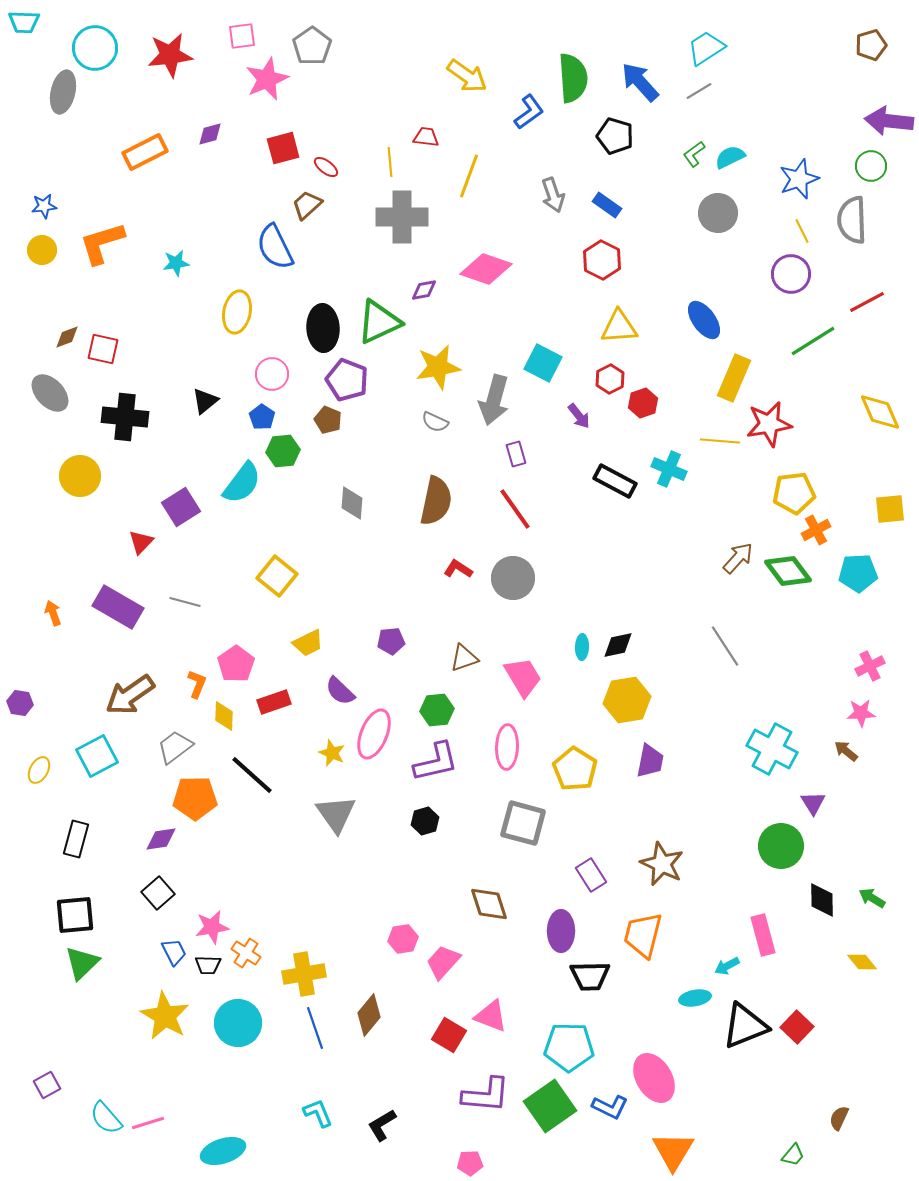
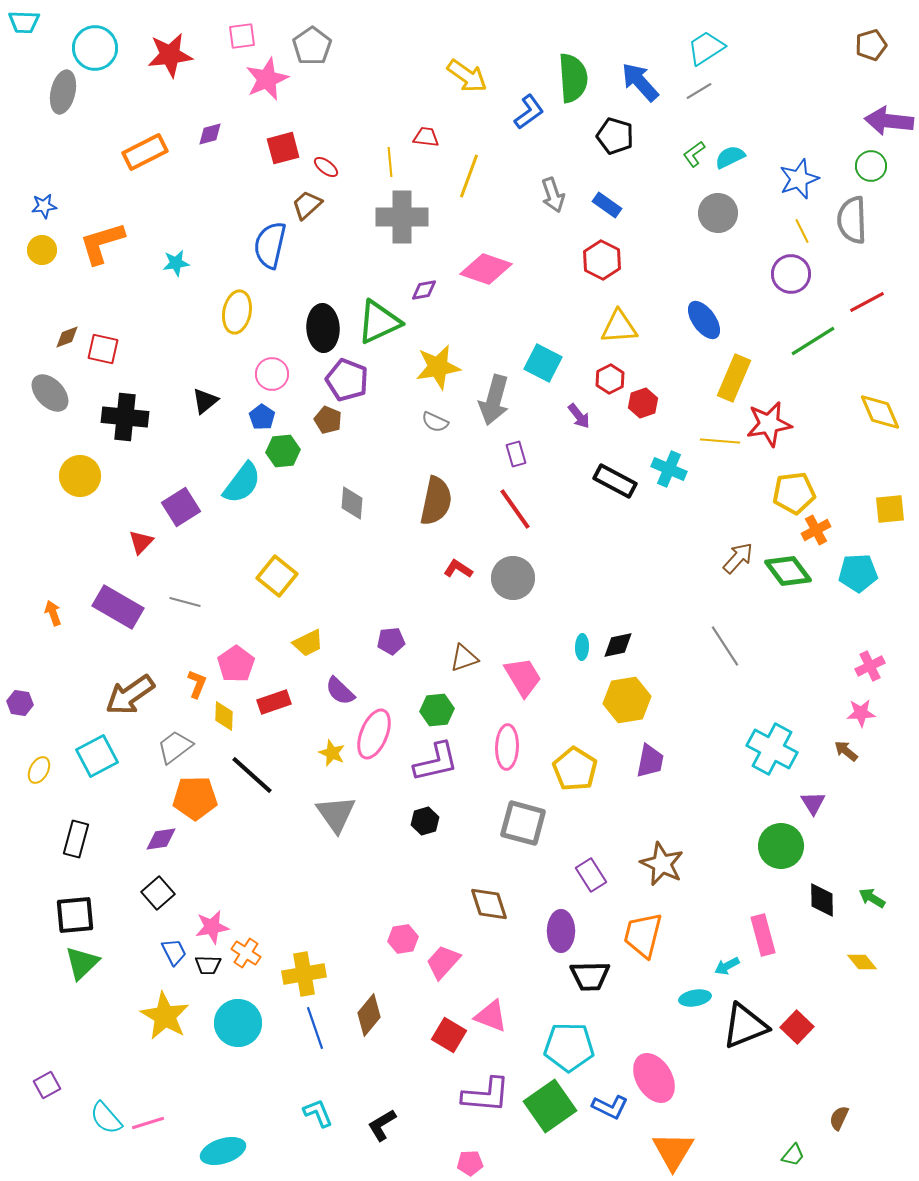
blue semicircle at (275, 247): moved 5 px left, 2 px up; rotated 39 degrees clockwise
